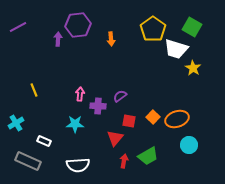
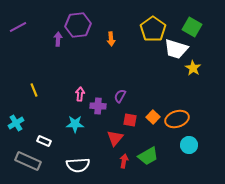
purple semicircle: rotated 24 degrees counterclockwise
red square: moved 1 px right, 1 px up
